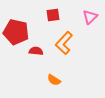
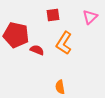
red pentagon: moved 3 px down
orange L-shape: rotated 10 degrees counterclockwise
red semicircle: moved 1 px right, 1 px up; rotated 16 degrees clockwise
orange semicircle: moved 6 px right, 7 px down; rotated 48 degrees clockwise
